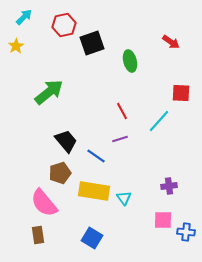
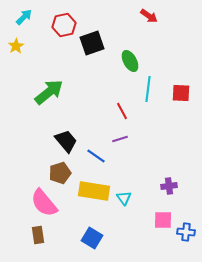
red arrow: moved 22 px left, 26 px up
green ellipse: rotated 15 degrees counterclockwise
cyan line: moved 11 px left, 32 px up; rotated 35 degrees counterclockwise
